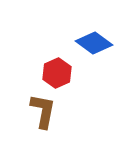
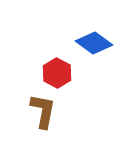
red hexagon: rotated 8 degrees counterclockwise
